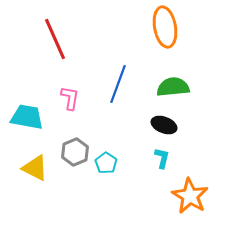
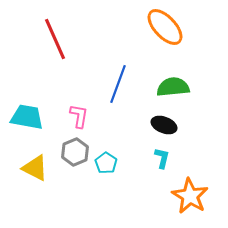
orange ellipse: rotated 33 degrees counterclockwise
pink L-shape: moved 9 px right, 18 px down
